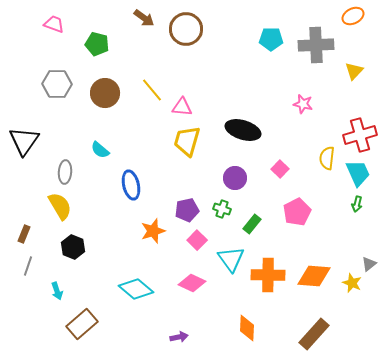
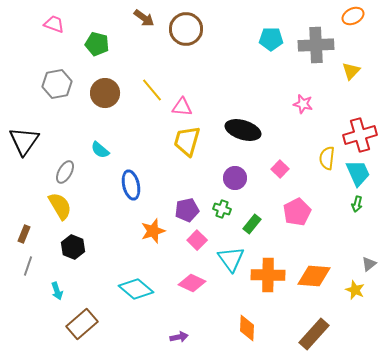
yellow triangle at (354, 71): moved 3 px left
gray hexagon at (57, 84): rotated 12 degrees counterclockwise
gray ellipse at (65, 172): rotated 25 degrees clockwise
yellow star at (352, 283): moved 3 px right, 7 px down
